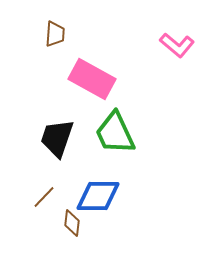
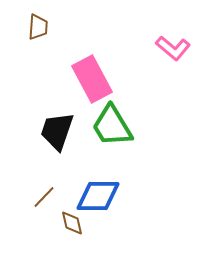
brown trapezoid: moved 17 px left, 7 px up
pink L-shape: moved 4 px left, 3 px down
pink rectangle: rotated 33 degrees clockwise
green trapezoid: moved 3 px left, 7 px up; rotated 6 degrees counterclockwise
black trapezoid: moved 7 px up
brown diamond: rotated 20 degrees counterclockwise
